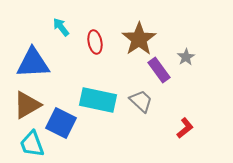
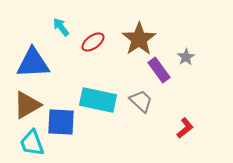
red ellipse: moved 2 px left; rotated 65 degrees clockwise
blue square: moved 1 px up; rotated 24 degrees counterclockwise
cyan trapezoid: moved 1 px up
